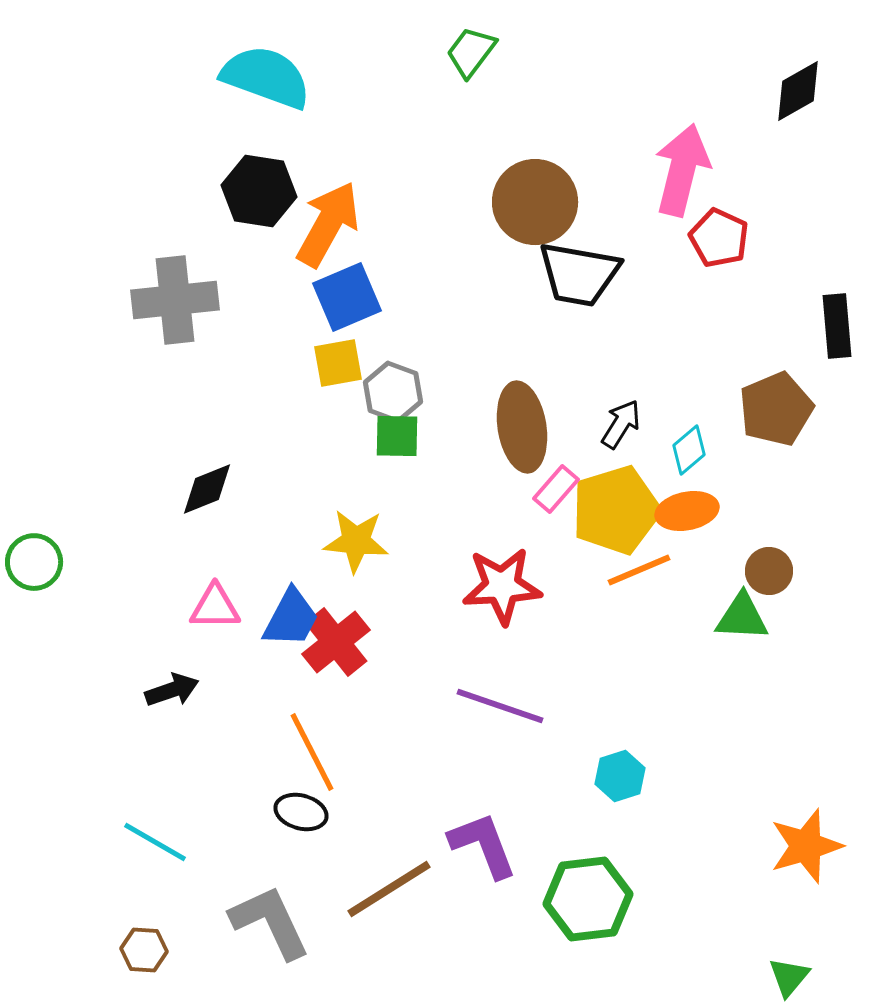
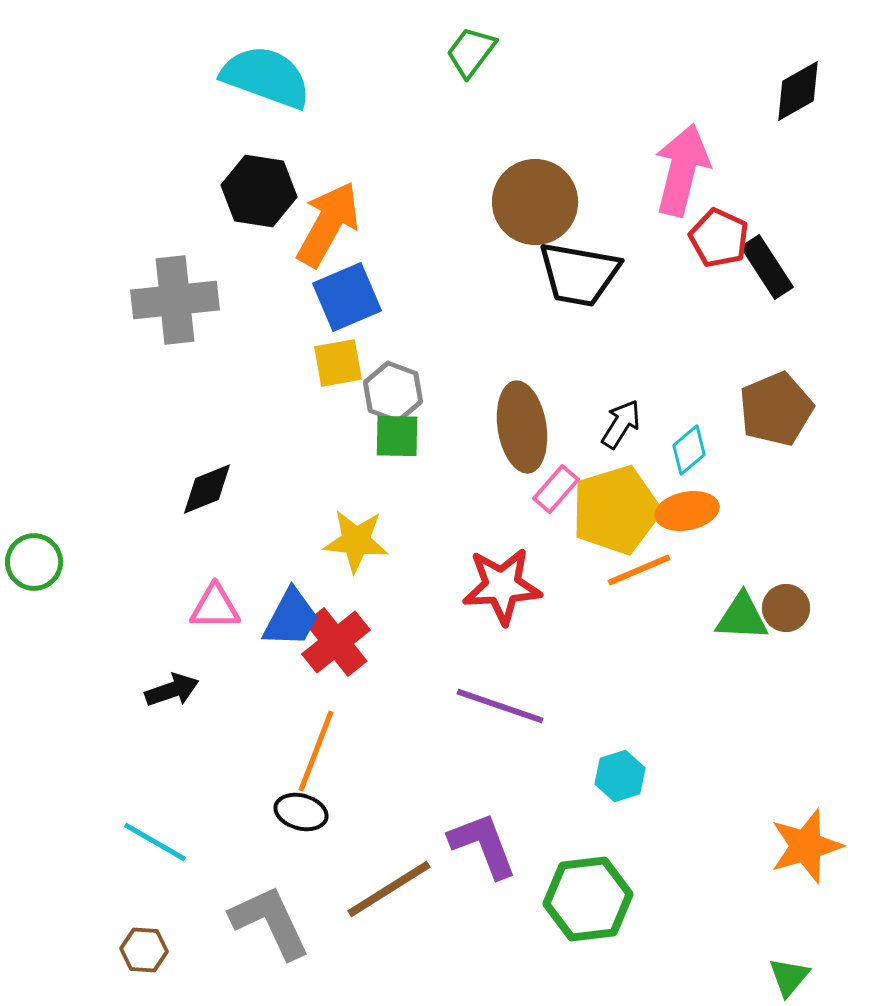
black rectangle at (837, 326): moved 70 px left, 59 px up; rotated 28 degrees counterclockwise
brown circle at (769, 571): moved 17 px right, 37 px down
orange line at (312, 752): moved 4 px right, 1 px up; rotated 48 degrees clockwise
